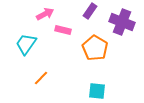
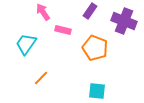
pink arrow: moved 2 px left, 2 px up; rotated 96 degrees counterclockwise
purple cross: moved 2 px right, 1 px up
orange pentagon: rotated 10 degrees counterclockwise
